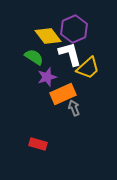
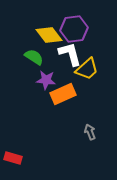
purple hexagon: rotated 16 degrees clockwise
yellow diamond: moved 1 px right, 1 px up
yellow trapezoid: moved 1 px left, 1 px down
purple star: moved 1 px left, 3 px down; rotated 24 degrees clockwise
gray arrow: moved 16 px right, 24 px down
red rectangle: moved 25 px left, 14 px down
